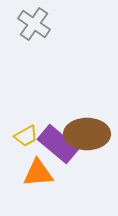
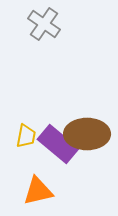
gray cross: moved 10 px right
yellow trapezoid: rotated 50 degrees counterclockwise
orange triangle: moved 18 px down; rotated 8 degrees counterclockwise
